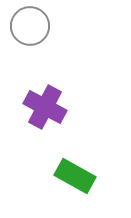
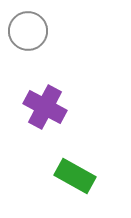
gray circle: moved 2 px left, 5 px down
